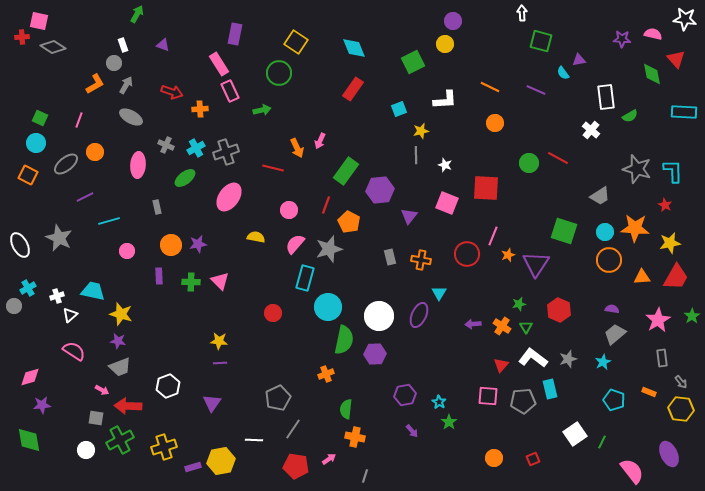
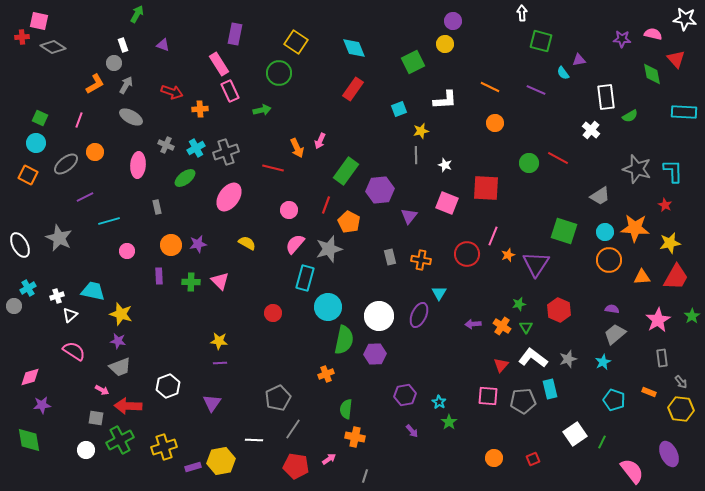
yellow semicircle at (256, 237): moved 9 px left, 6 px down; rotated 18 degrees clockwise
